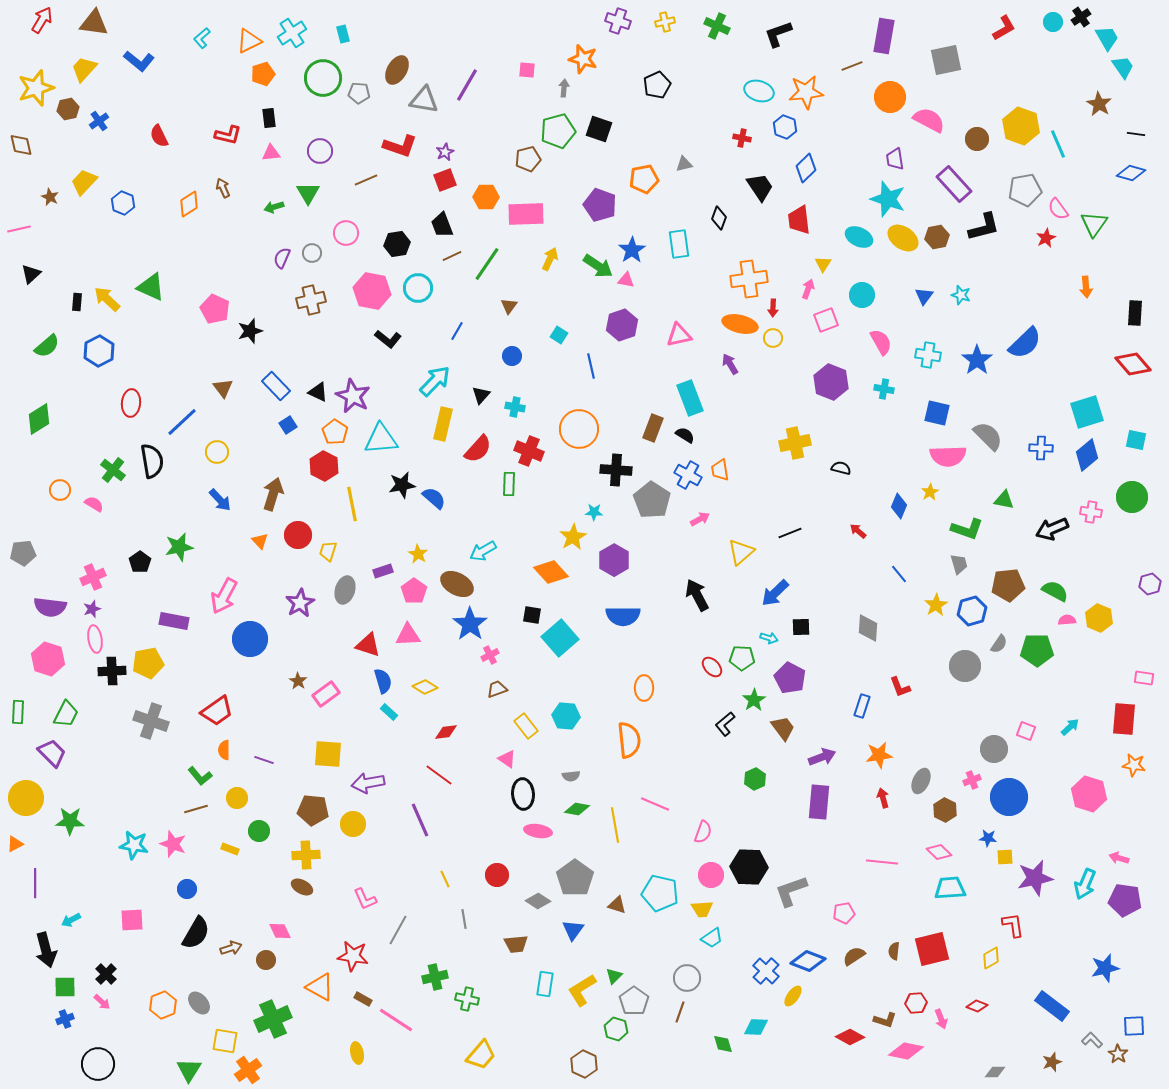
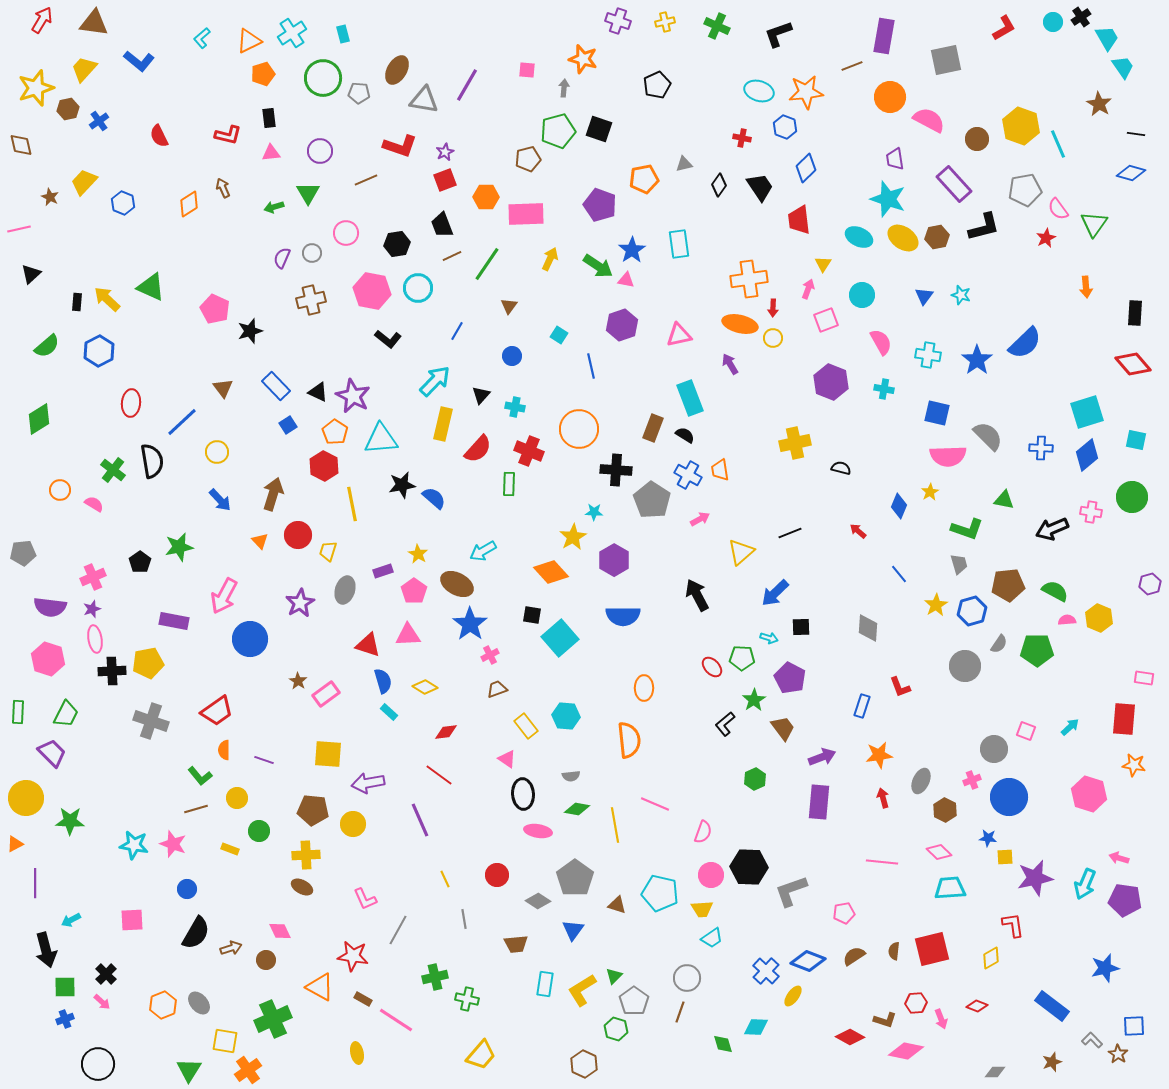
black diamond at (719, 218): moved 33 px up; rotated 15 degrees clockwise
